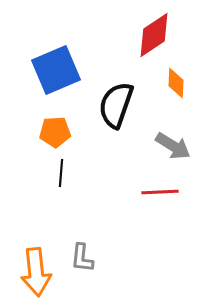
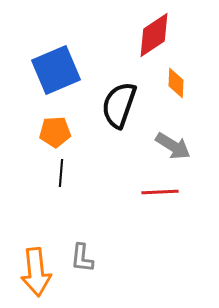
black semicircle: moved 3 px right
